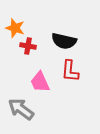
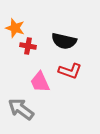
red L-shape: rotated 75 degrees counterclockwise
